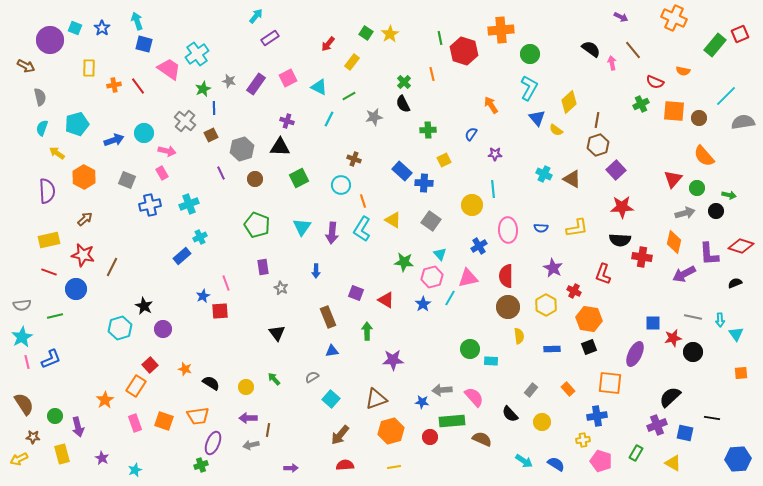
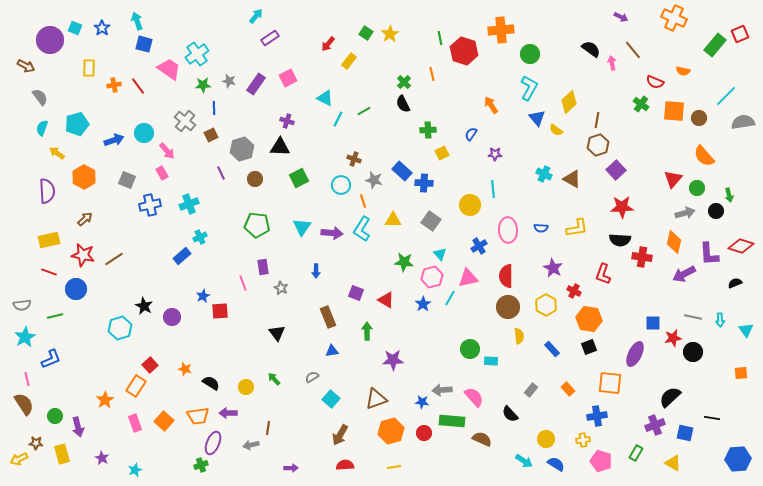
yellow rectangle at (352, 62): moved 3 px left, 1 px up
cyan triangle at (319, 87): moved 6 px right, 11 px down
green star at (203, 89): moved 4 px up; rotated 21 degrees clockwise
green line at (349, 96): moved 15 px right, 15 px down
gray semicircle at (40, 97): rotated 24 degrees counterclockwise
green cross at (641, 104): rotated 28 degrees counterclockwise
gray star at (374, 117): moved 63 px down; rotated 24 degrees clockwise
cyan line at (329, 119): moved 9 px right
pink arrow at (167, 151): rotated 36 degrees clockwise
yellow square at (444, 160): moved 2 px left, 7 px up
green arrow at (729, 195): rotated 64 degrees clockwise
yellow circle at (472, 205): moved 2 px left
yellow triangle at (393, 220): rotated 30 degrees counterclockwise
green pentagon at (257, 225): rotated 15 degrees counterclockwise
purple arrow at (332, 233): rotated 90 degrees counterclockwise
brown line at (112, 267): moved 2 px right, 8 px up; rotated 30 degrees clockwise
pink line at (226, 283): moved 17 px right
purple circle at (163, 329): moved 9 px right, 12 px up
cyan triangle at (736, 334): moved 10 px right, 4 px up
cyan star at (22, 337): moved 3 px right
blue rectangle at (552, 349): rotated 49 degrees clockwise
pink line at (27, 362): moved 17 px down
purple arrow at (248, 418): moved 20 px left, 5 px up
orange square at (164, 421): rotated 24 degrees clockwise
green rectangle at (452, 421): rotated 10 degrees clockwise
yellow circle at (542, 422): moved 4 px right, 17 px down
purple cross at (657, 425): moved 2 px left
brown line at (268, 430): moved 2 px up
brown arrow at (340, 435): rotated 10 degrees counterclockwise
brown star at (33, 437): moved 3 px right, 6 px down
red circle at (430, 437): moved 6 px left, 4 px up
